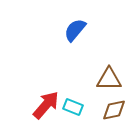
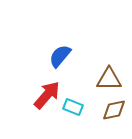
blue semicircle: moved 15 px left, 26 px down
red arrow: moved 1 px right, 10 px up
